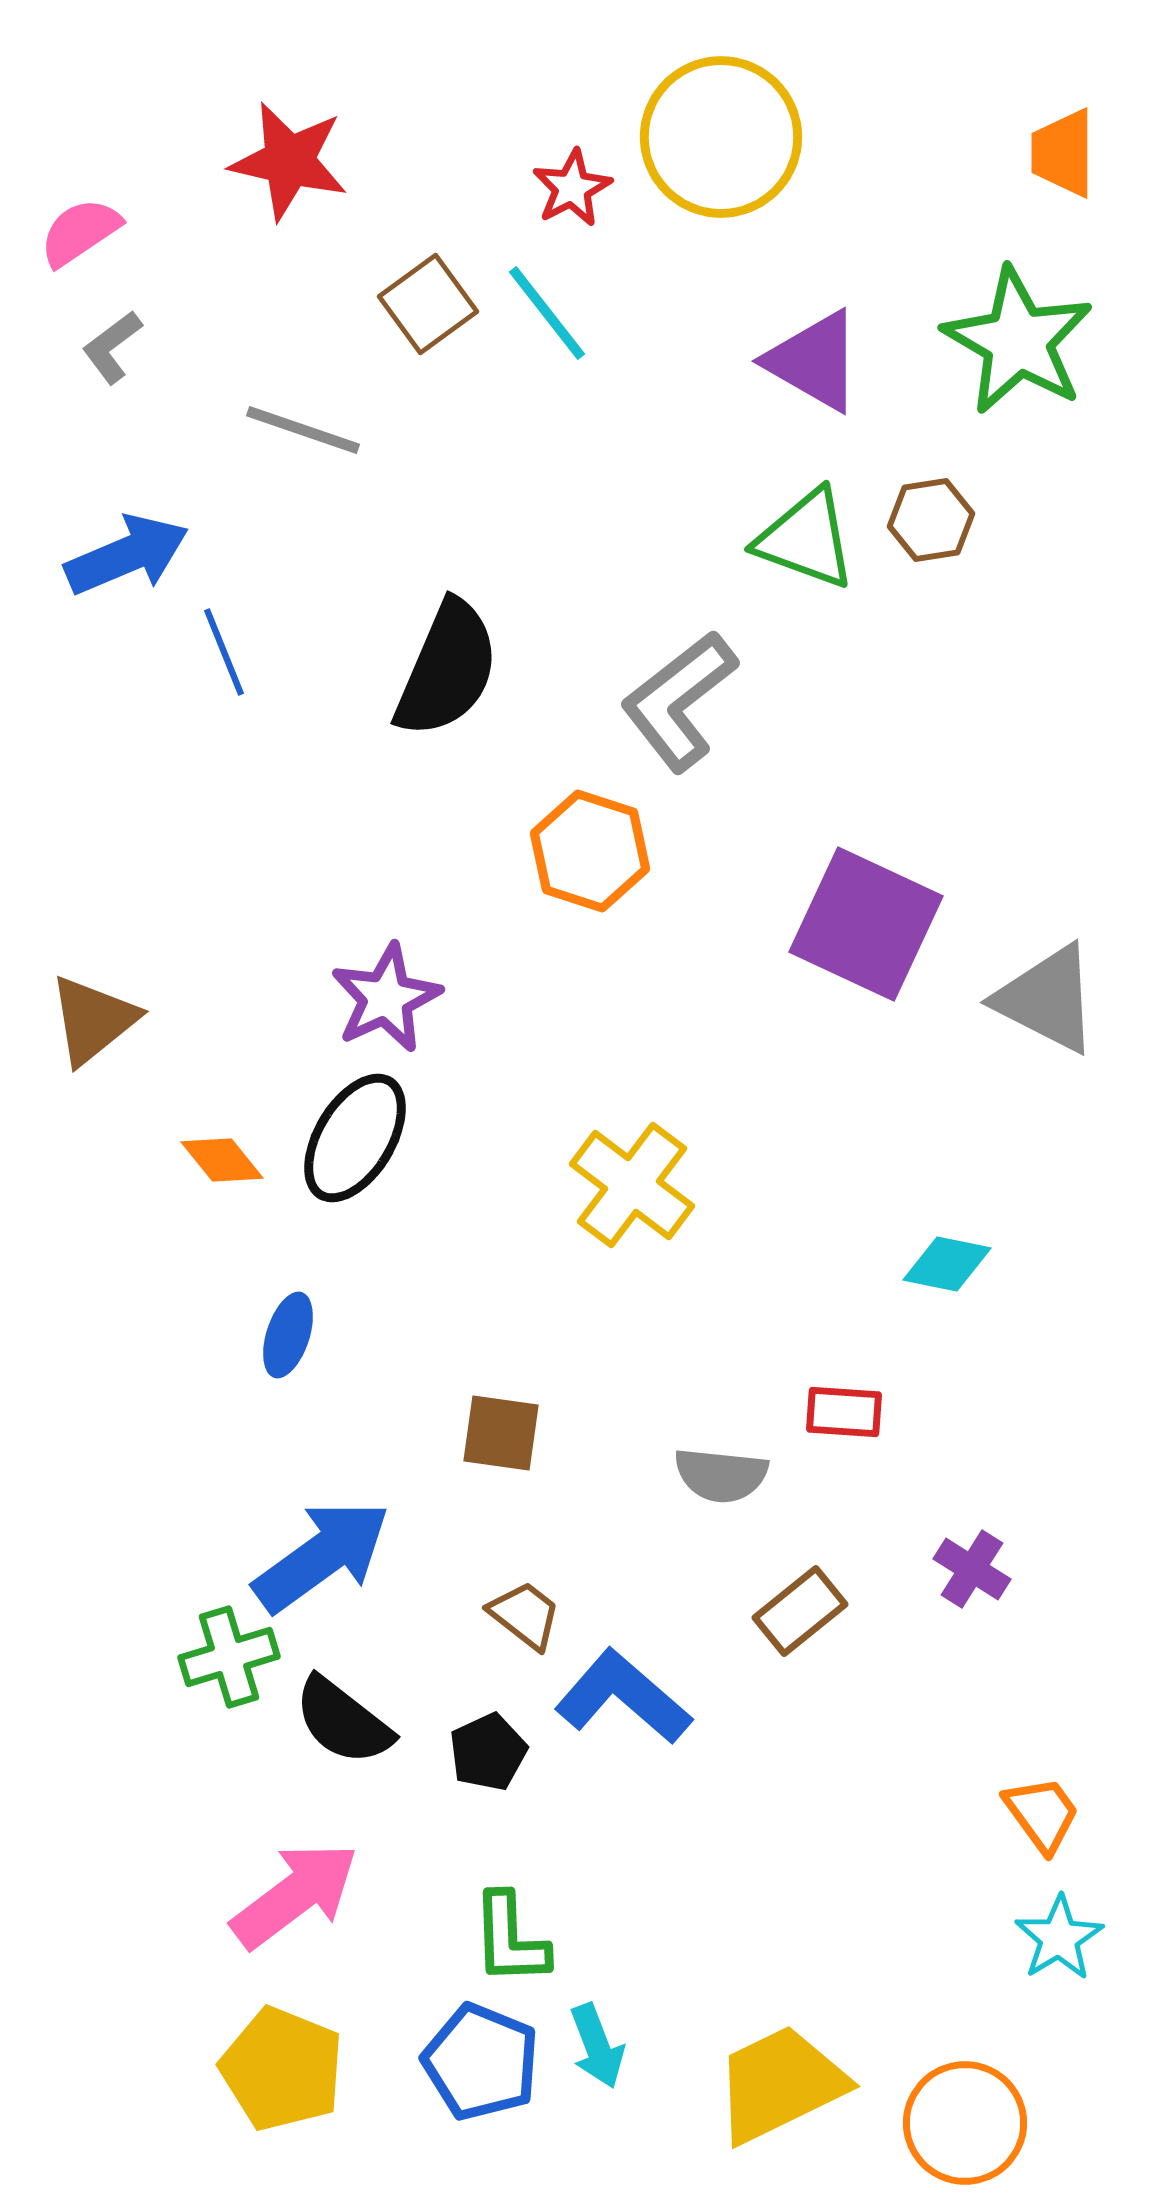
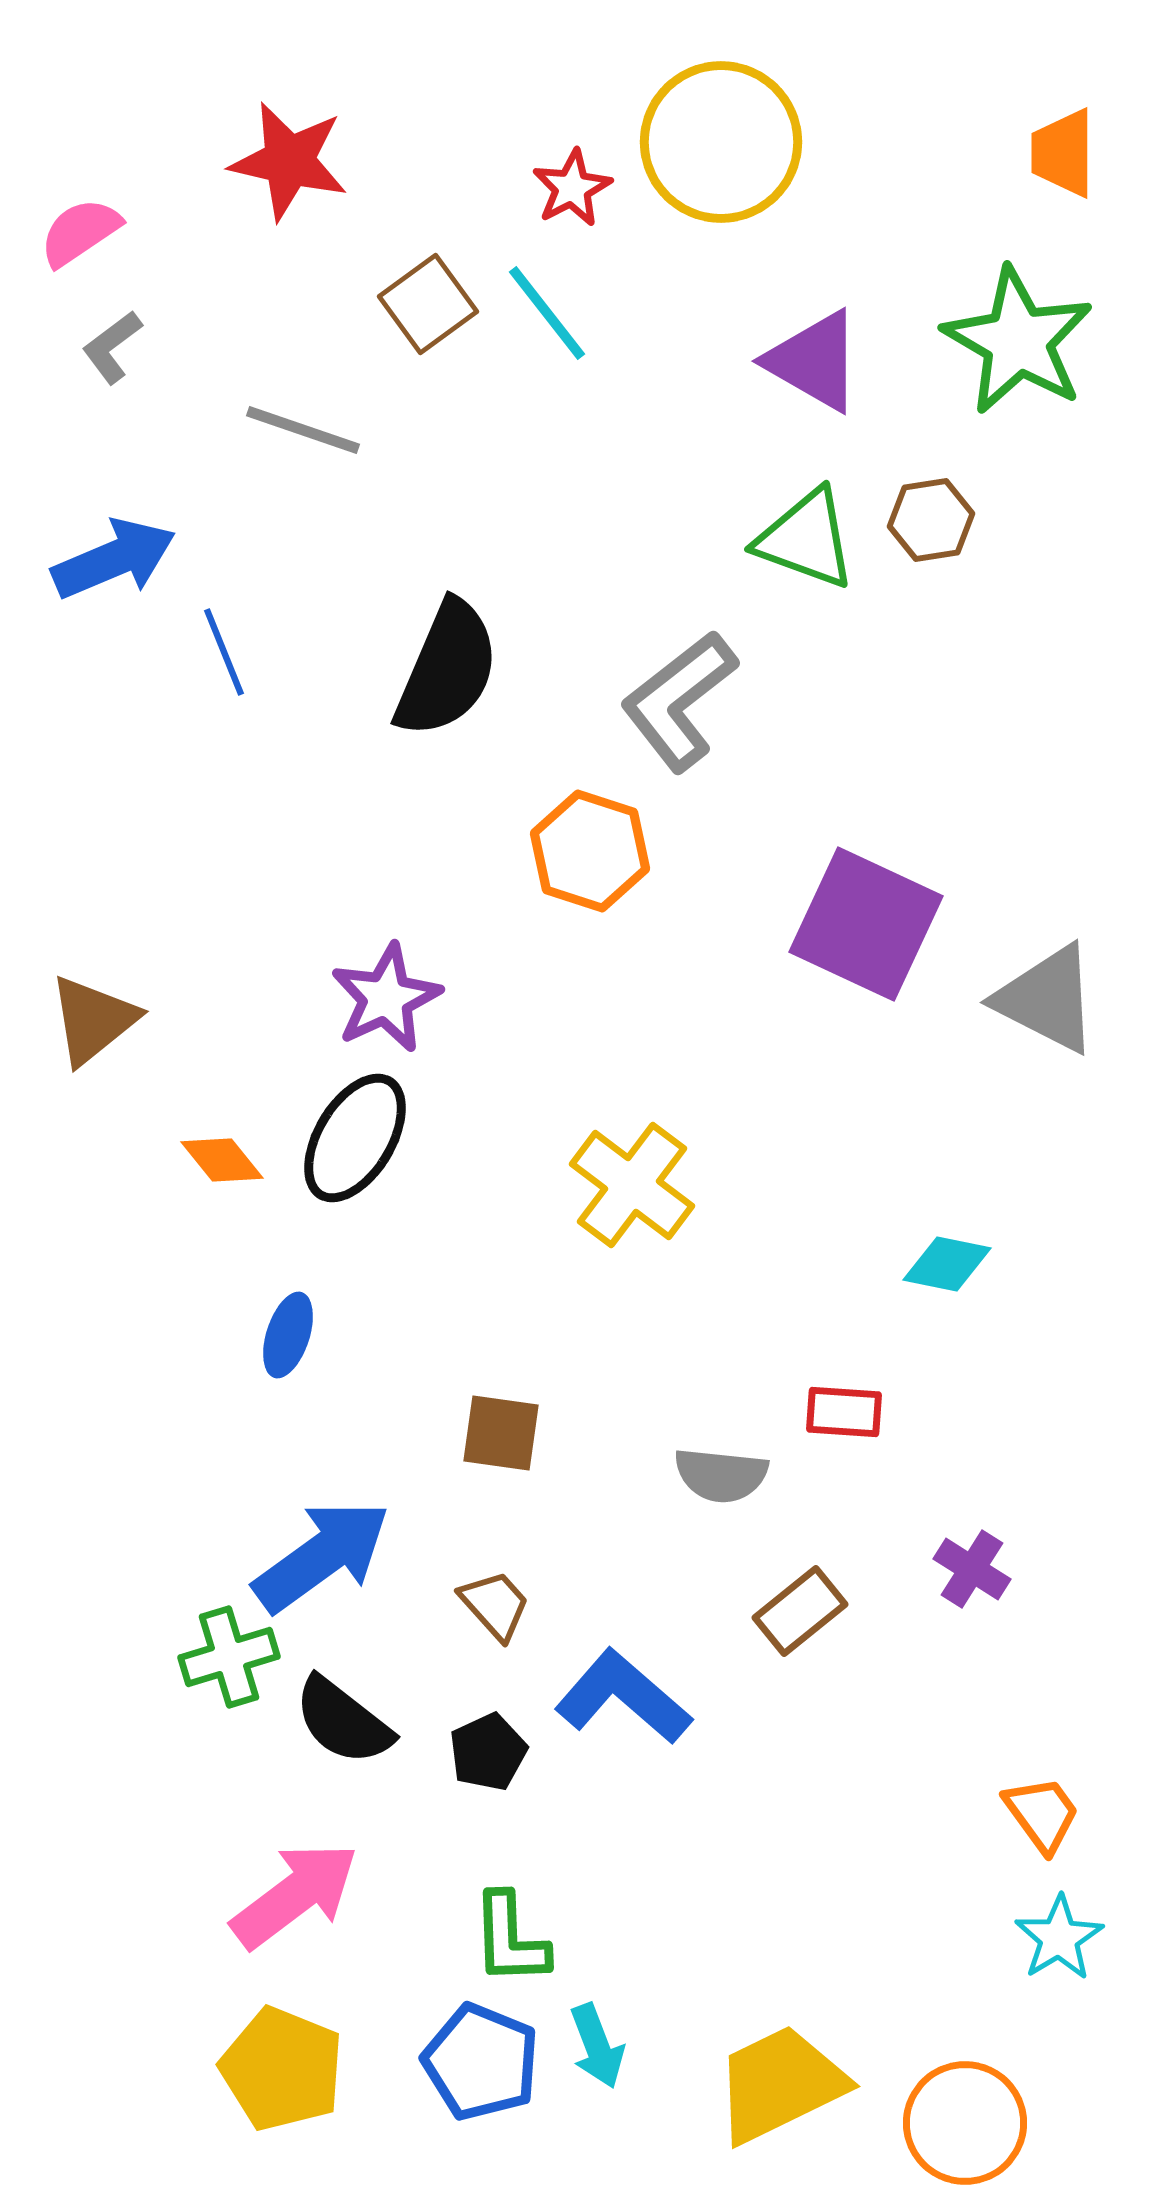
yellow circle at (721, 137): moved 5 px down
blue arrow at (127, 555): moved 13 px left, 4 px down
brown trapezoid at (525, 1615): moved 30 px left, 10 px up; rotated 10 degrees clockwise
